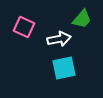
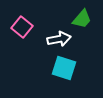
pink square: moved 2 px left; rotated 15 degrees clockwise
cyan square: rotated 30 degrees clockwise
